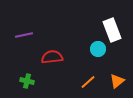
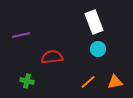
white rectangle: moved 18 px left, 8 px up
purple line: moved 3 px left
orange triangle: moved 2 px left, 1 px down; rotated 28 degrees clockwise
